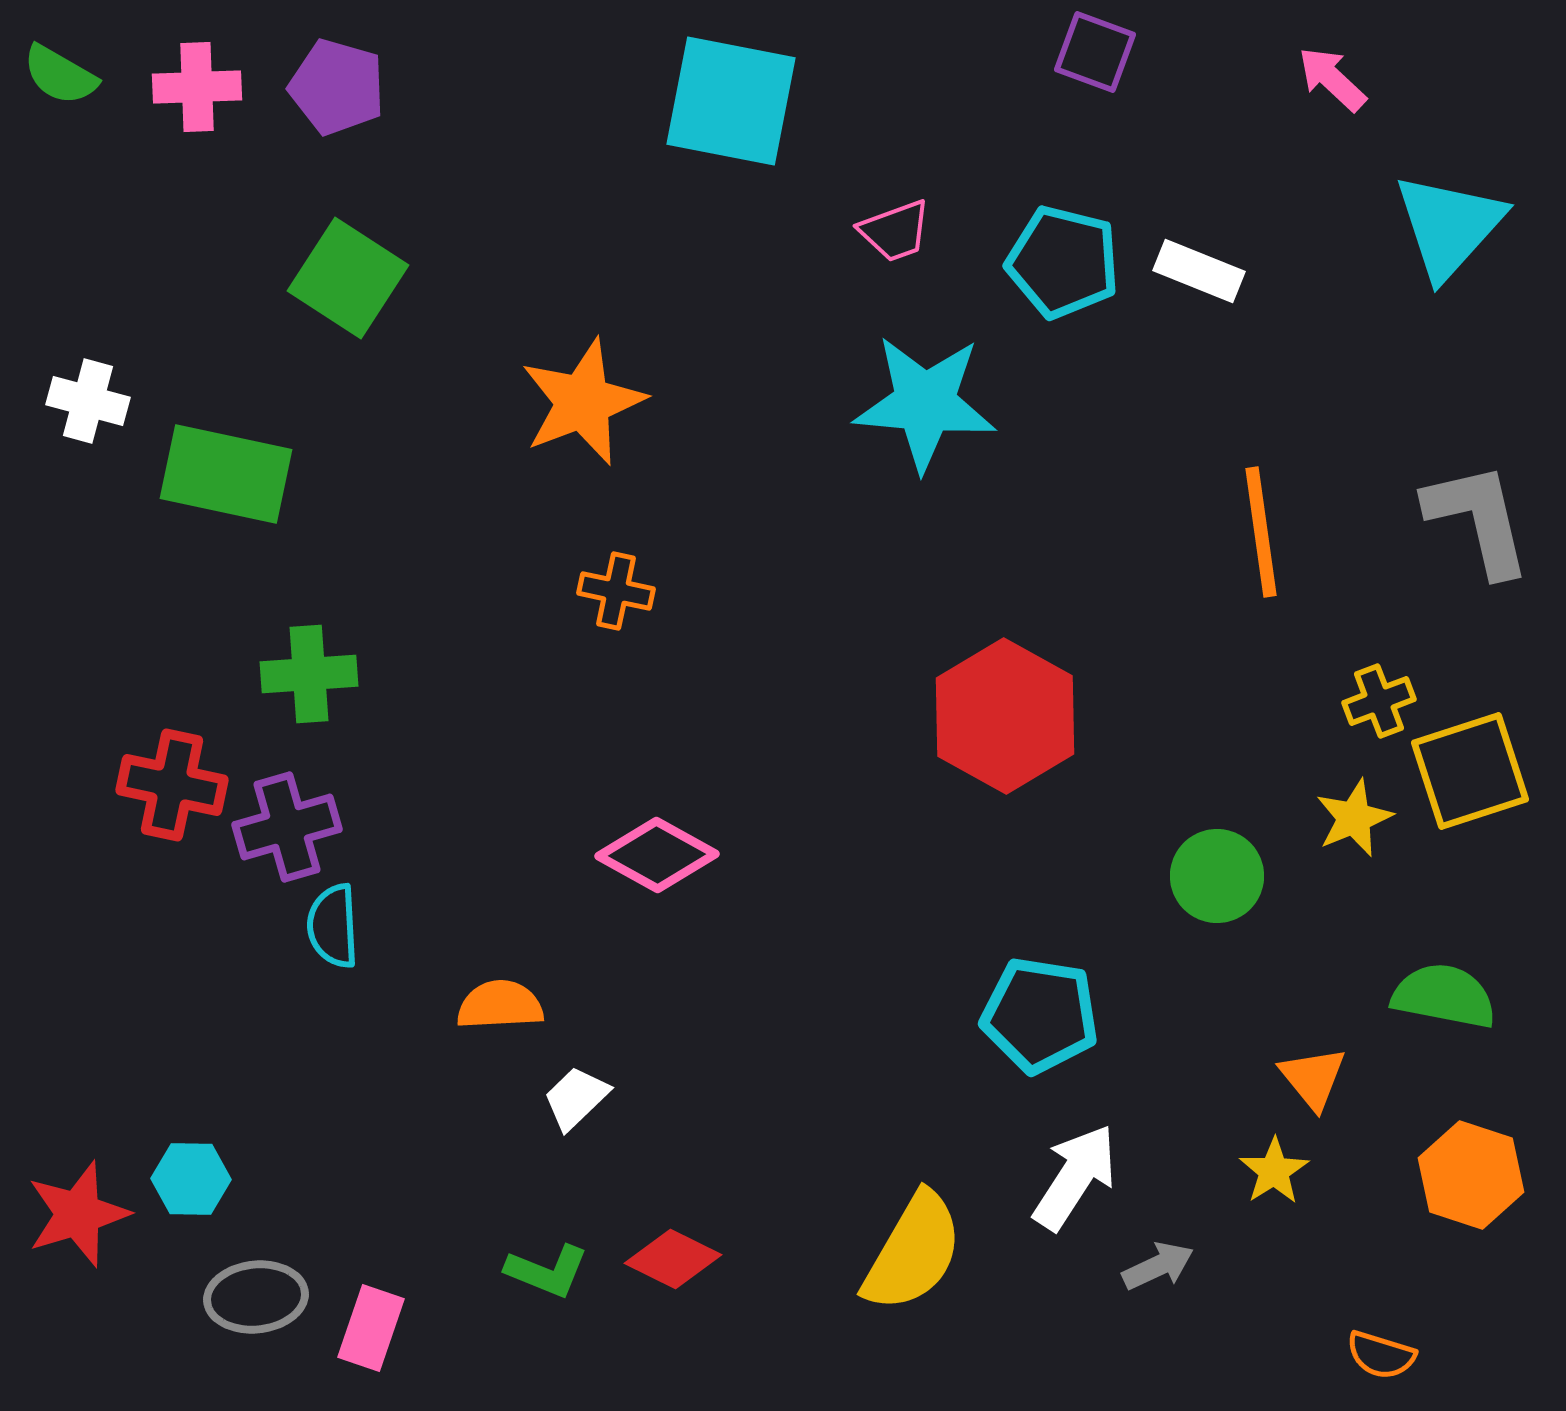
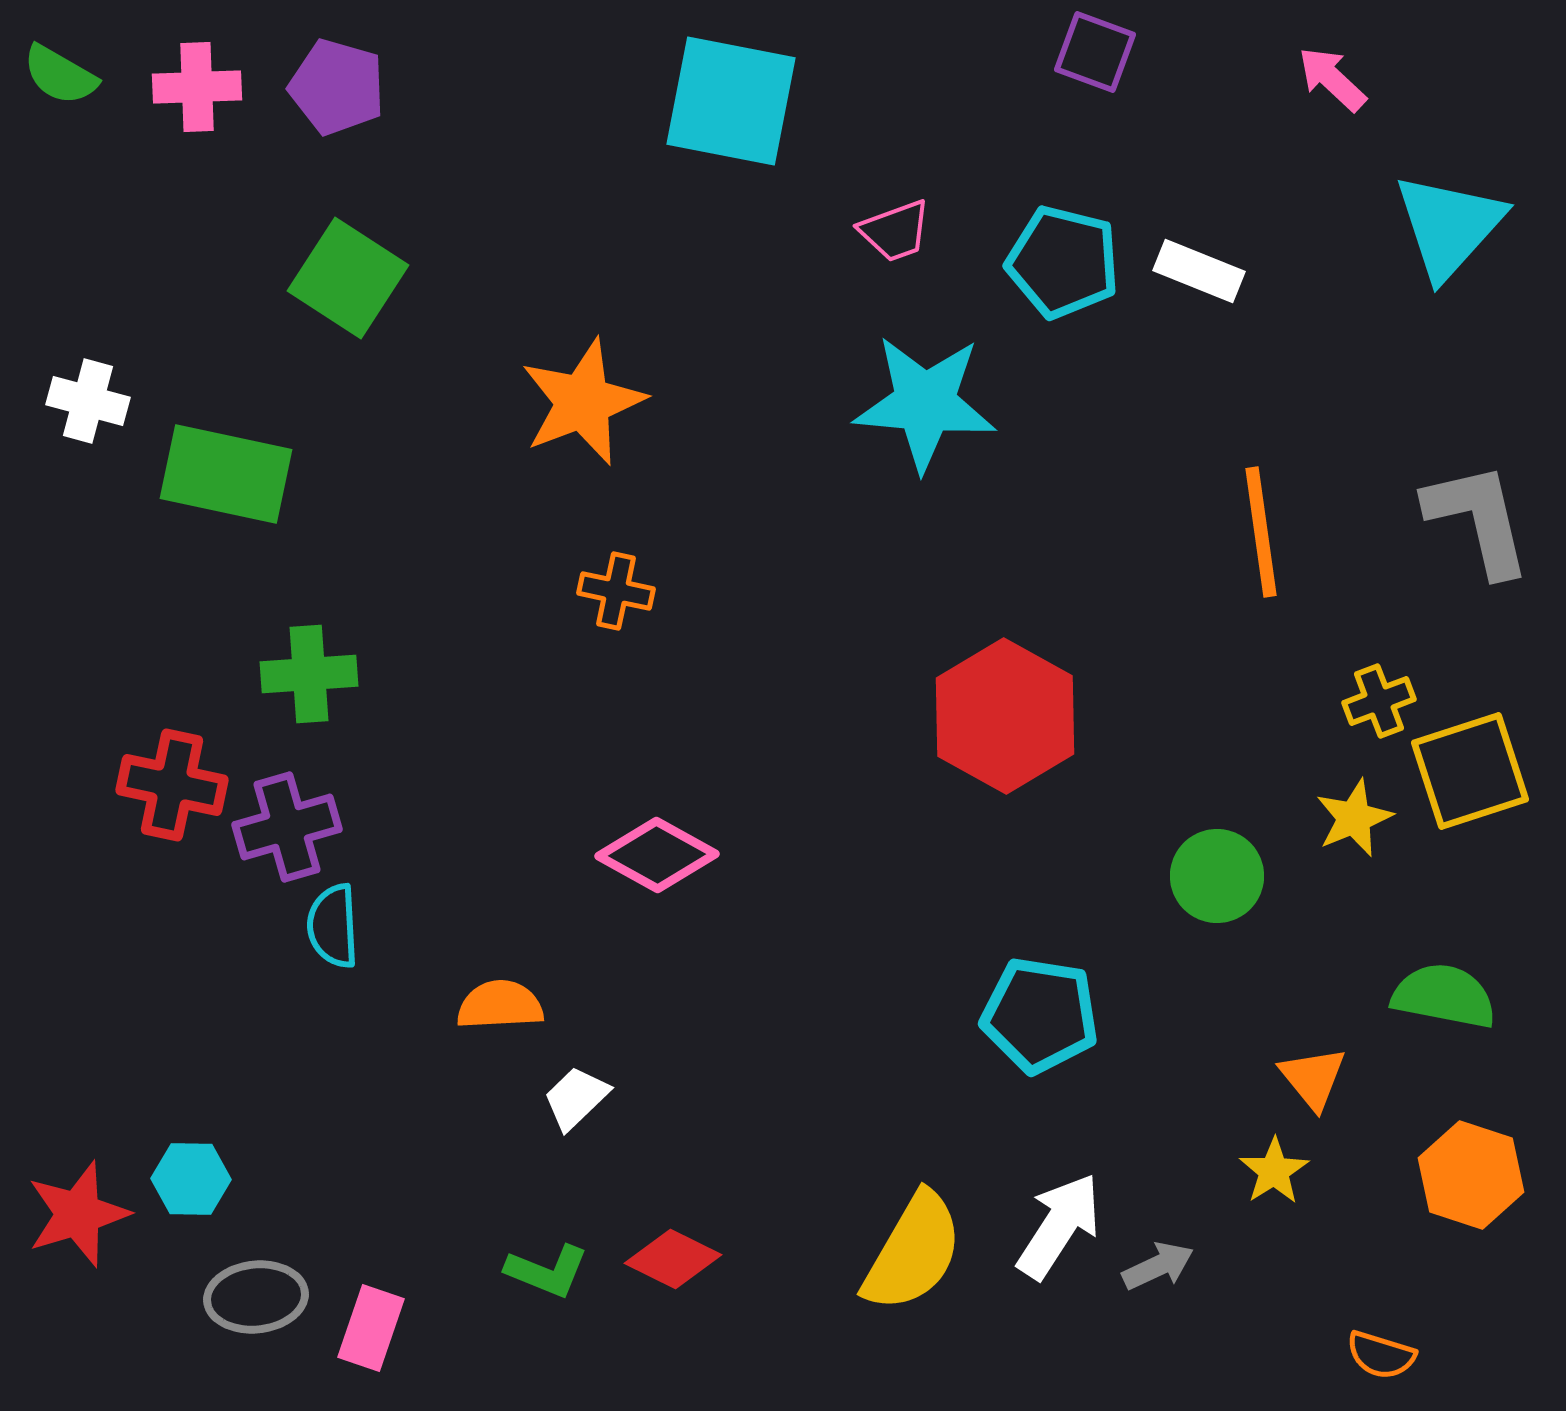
white arrow at (1075, 1177): moved 16 px left, 49 px down
